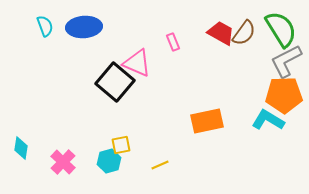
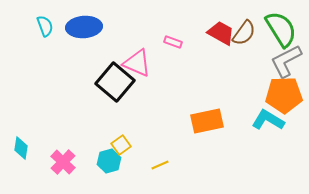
pink rectangle: rotated 48 degrees counterclockwise
yellow square: rotated 24 degrees counterclockwise
